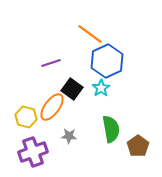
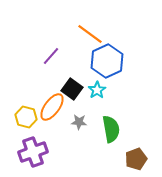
purple line: moved 7 px up; rotated 30 degrees counterclockwise
cyan star: moved 4 px left, 2 px down
gray star: moved 10 px right, 14 px up
brown pentagon: moved 2 px left, 13 px down; rotated 15 degrees clockwise
